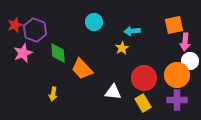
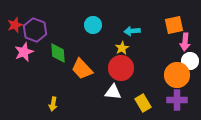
cyan circle: moved 1 px left, 3 px down
pink star: moved 1 px right, 1 px up
red circle: moved 23 px left, 10 px up
yellow arrow: moved 10 px down
